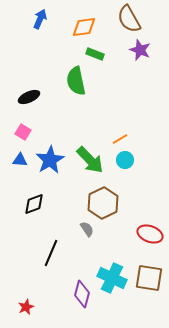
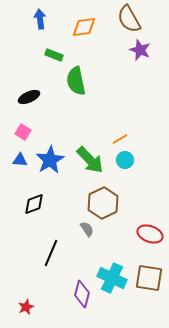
blue arrow: rotated 30 degrees counterclockwise
green rectangle: moved 41 px left, 1 px down
